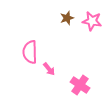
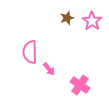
pink star: rotated 24 degrees clockwise
